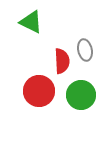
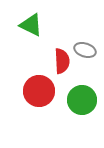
green triangle: moved 3 px down
gray ellipse: rotated 60 degrees counterclockwise
green circle: moved 1 px right, 5 px down
